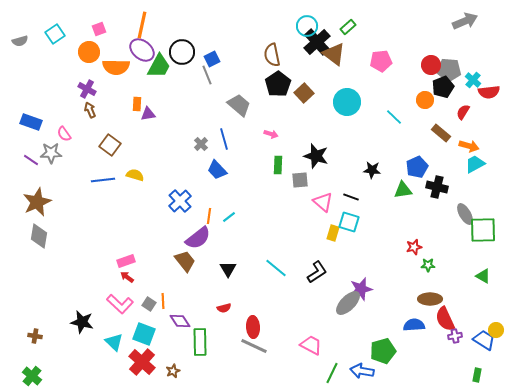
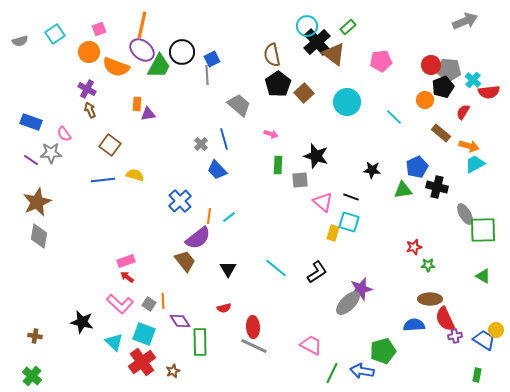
orange semicircle at (116, 67): rotated 20 degrees clockwise
gray line at (207, 75): rotated 18 degrees clockwise
red cross at (142, 362): rotated 12 degrees clockwise
